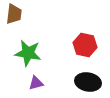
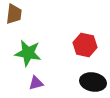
black ellipse: moved 5 px right
